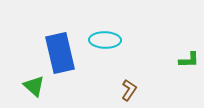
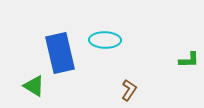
green triangle: rotated 10 degrees counterclockwise
